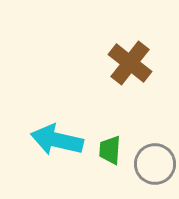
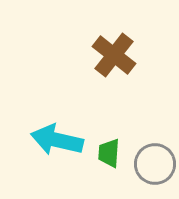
brown cross: moved 16 px left, 8 px up
green trapezoid: moved 1 px left, 3 px down
